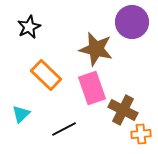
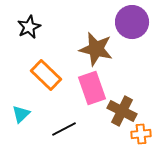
brown cross: moved 1 px left, 1 px down
